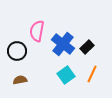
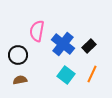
black rectangle: moved 2 px right, 1 px up
black circle: moved 1 px right, 4 px down
cyan square: rotated 18 degrees counterclockwise
